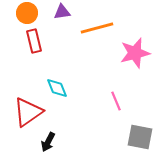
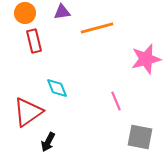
orange circle: moved 2 px left
pink star: moved 11 px right, 6 px down
